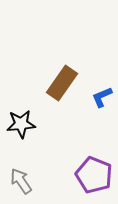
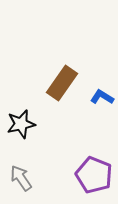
blue L-shape: rotated 55 degrees clockwise
black star: rotated 8 degrees counterclockwise
gray arrow: moved 3 px up
